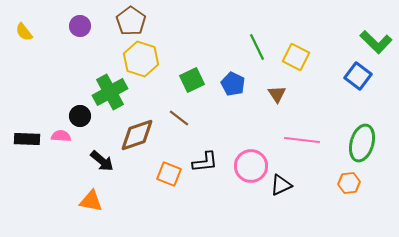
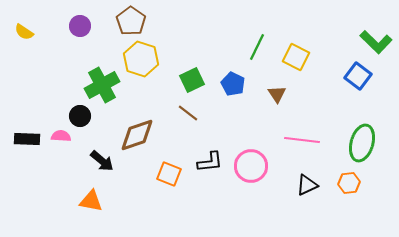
yellow semicircle: rotated 18 degrees counterclockwise
green line: rotated 52 degrees clockwise
green cross: moved 8 px left, 7 px up
brown line: moved 9 px right, 5 px up
black L-shape: moved 5 px right
black triangle: moved 26 px right
